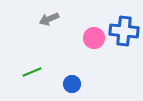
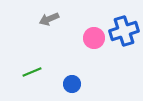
blue cross: rotated 24 degrees counterclockwise
